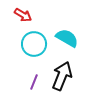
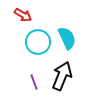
cyan semicircle: rotated 35 degrees clockwise
cyan circle: moved 4 px right, 2 px up
purple line: rotated 42 degrees counterclockwise
